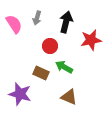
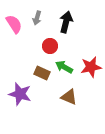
red star: moved 27 px down
brown rectangle: moved 1 px right
